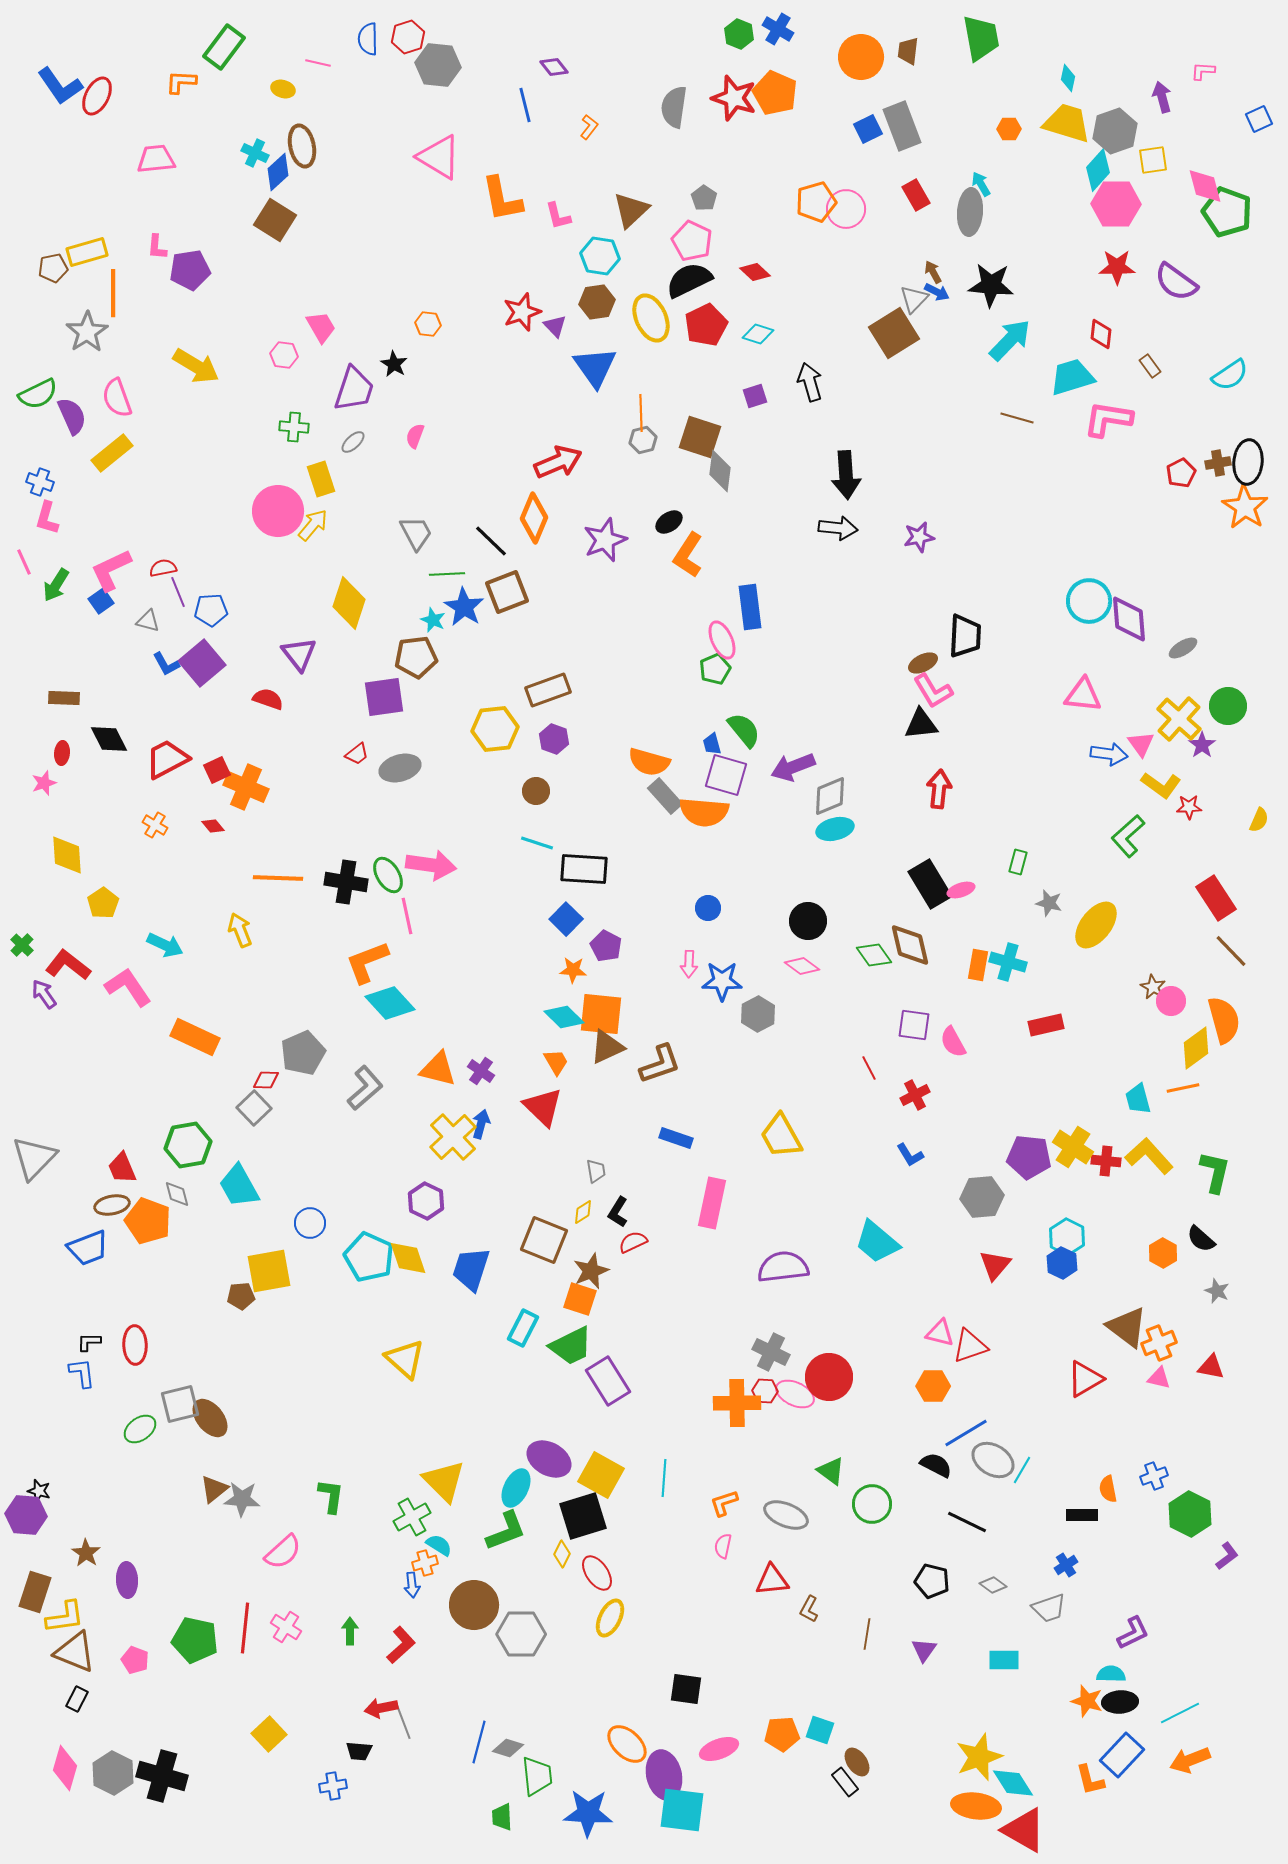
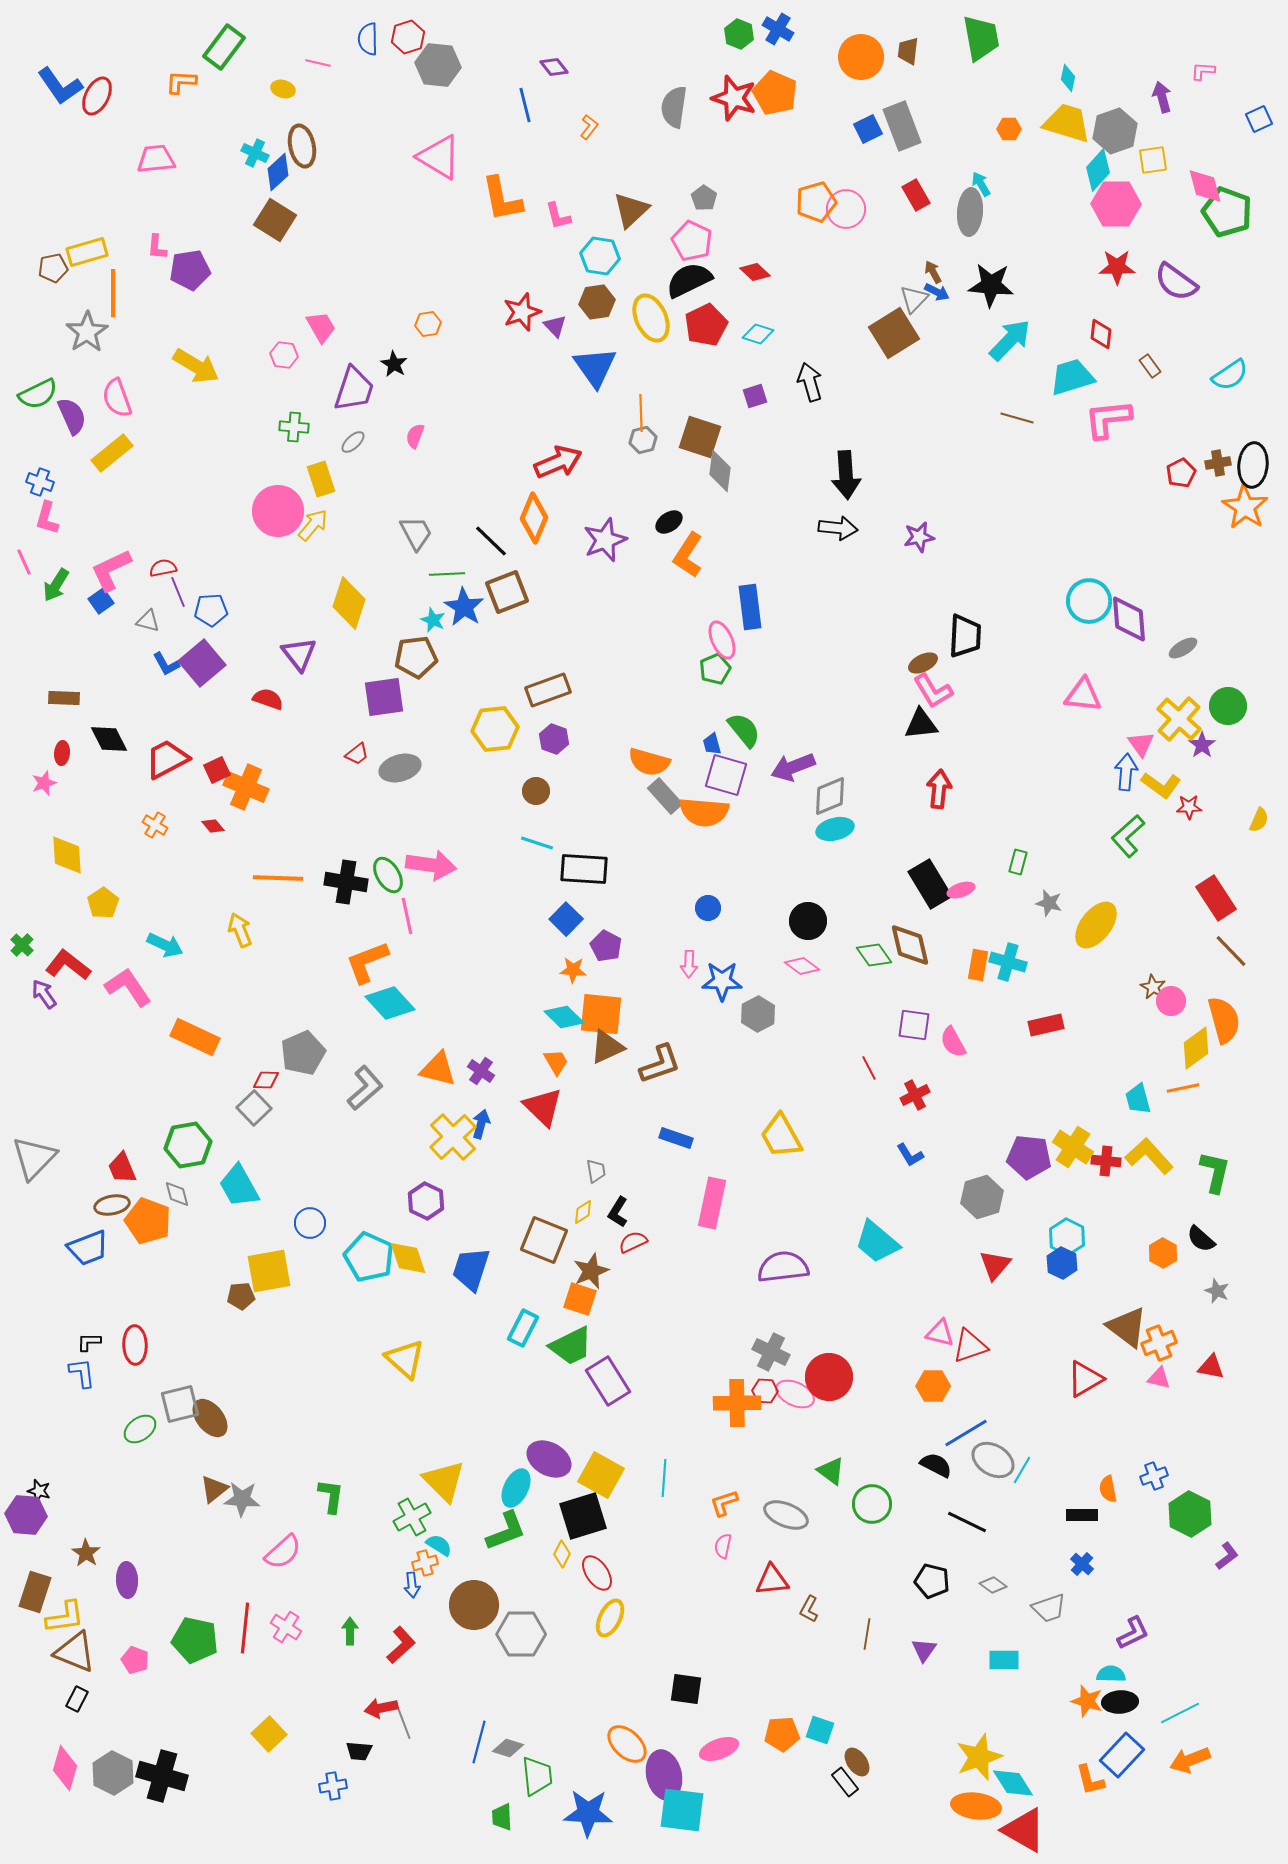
orange hexagon at (428, 324): rotated 15 degrees counterclockwise
pink L-shape at (1108, 419): rotated 15 degrees counterclockwise
black ellipse at (1248, 462): moved 5 px right, 3 px down
blue arrow at (1109, 754): moved 17 px right, 18 px down; rotated 93 degrees counterclockwise
gray hexagon at (982, 1197): rotated 12 degrees counterclockwise
blue cross at (1066, 1565): moved 16 px right, 1 px up; rotated 15 degrees counterclockwise
